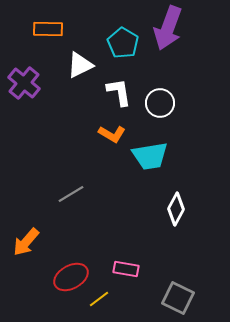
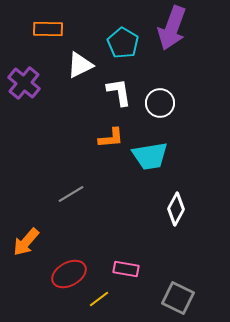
purple arrow: moved 4 px right
orange L-shape: moved 1 px left, 4 px down; rotated 36 degrees counterclockwise
red ellipse: moved 2 px left, 3 px up
